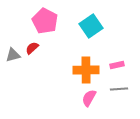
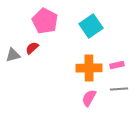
orange cross: moved 3 px right, 2 px up
